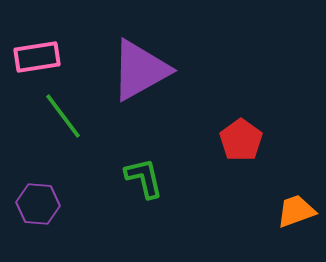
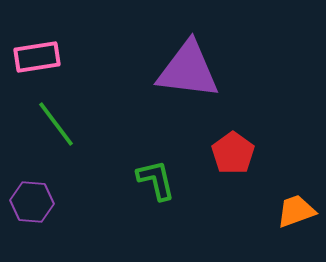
purple triangle: moved 48 px right; rotated 36 degrees clockwise
green line: moved 7 px left, 8 px down
red pentagon: moved 8 px left, 13 px down
green L-shape: moved 12 px right, 2 px down
purple hexagon: moved 6 px left, 2 px up
